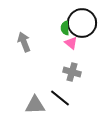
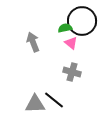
black circle: moved 2 px up
green semicircle: rotated 80 degrees clockwise
gray arrow: moved 9 px right
black line: moved 6 px left, 2 px down
gray triangle: moved 1 px up
